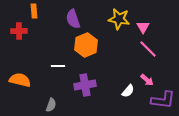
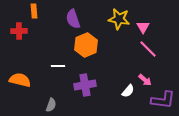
pink arrow: moved 2 px left
